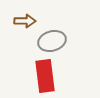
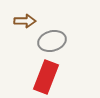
red rectangle: moved 1 px right, 1 px down; rotated 28 degrees clockwise
